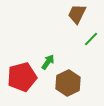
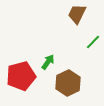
green line: moved 2 px right, 3 px down
red pentagon: moved 1 px left, 1 px up
